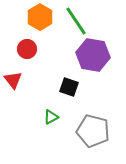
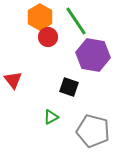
red circle: moved 21 px right, 12 px up
